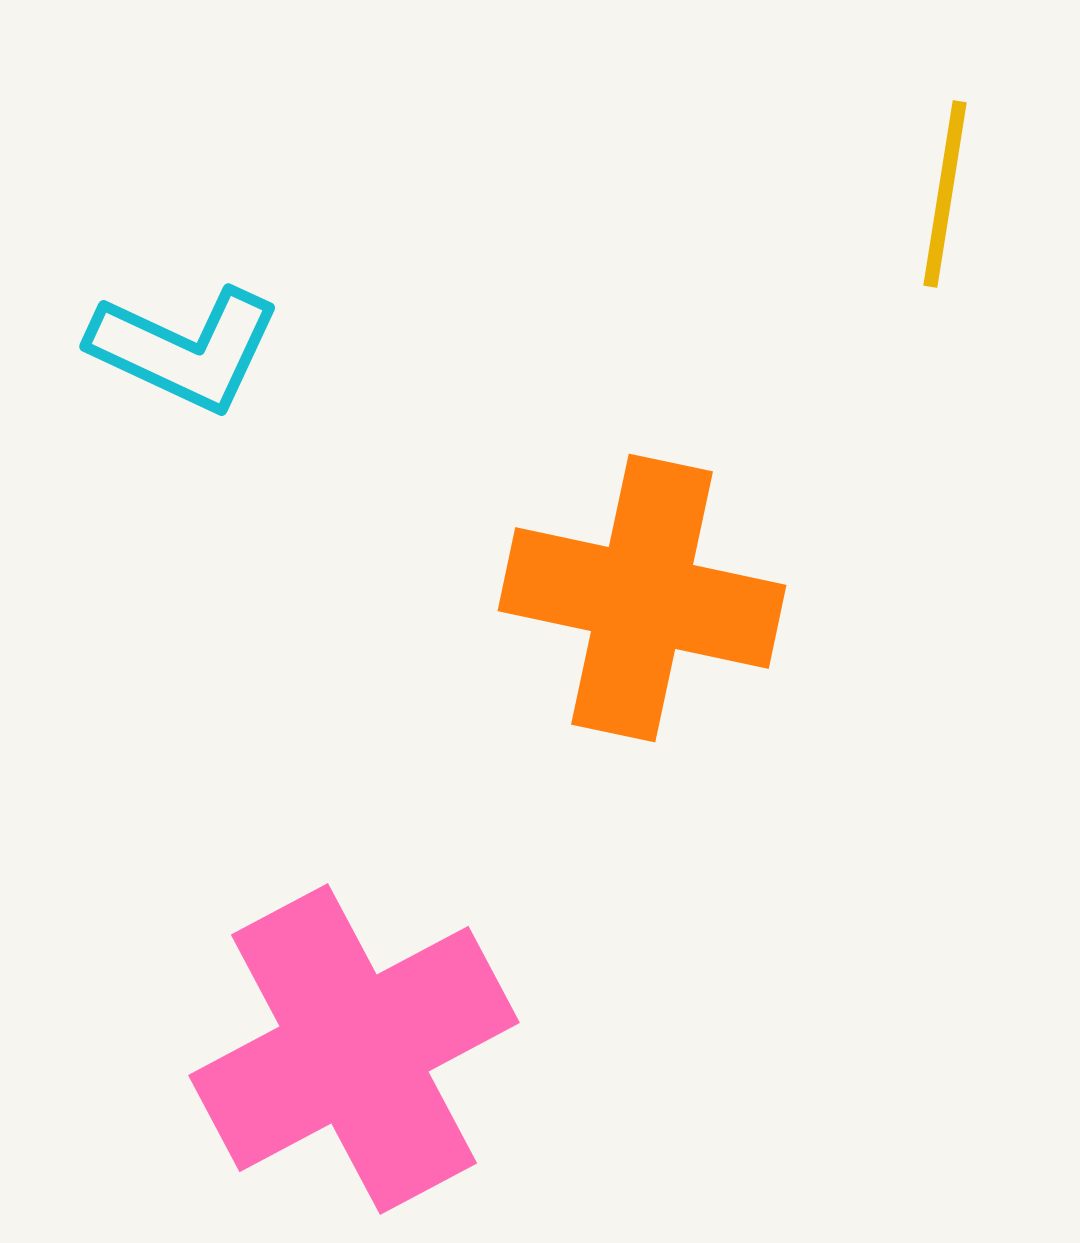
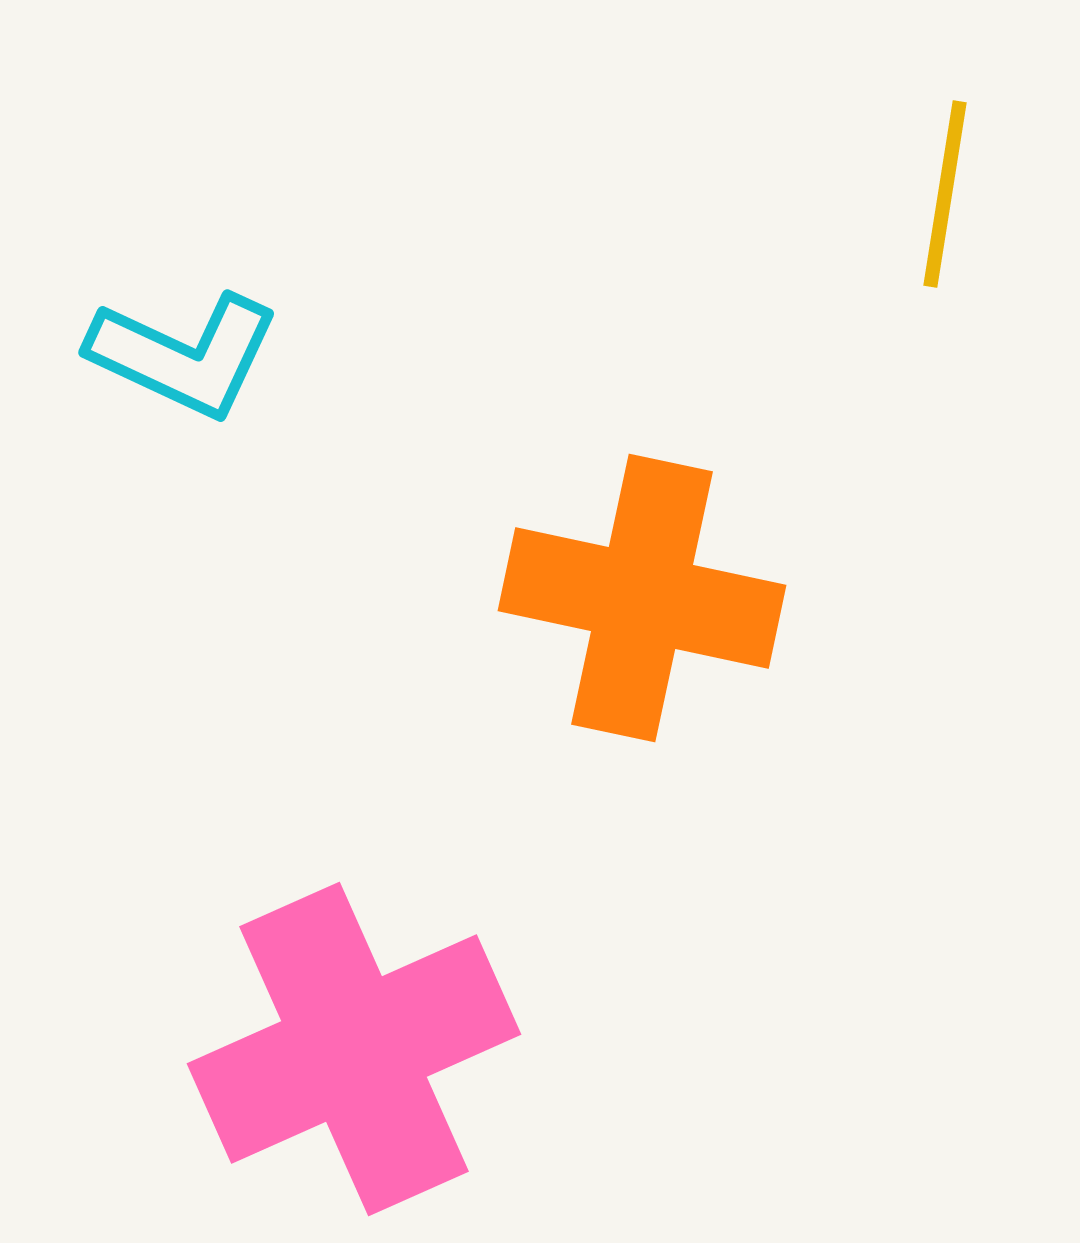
cyan L-shape: moved 1 px left, 6 px down
pink cross: rotated 4 degrees clockwise
